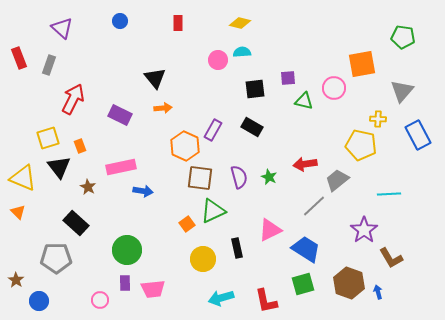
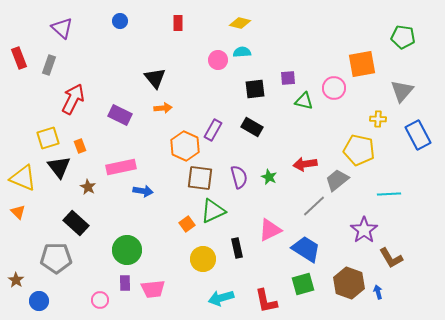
yellow pentagon at (361, 145): moved 2 px left, 5 px down
